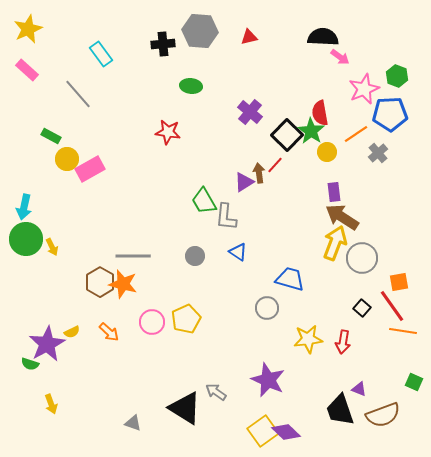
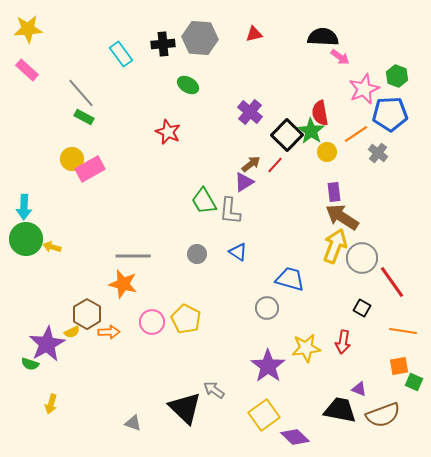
yellow star at (28, 29): rotated 20 degrees clockwise
gray hexagon at (200, 31): moved 7 px down
red triangle at (249, 37): moved 5 px right, 3 px up
cyan rectangle at (101, 54): moved 20 px right
green ellipse at (191, 86): moved 3 px left, 1 px up; rotated 25 degrees clockwise
gray line at (78, 94): moved 3 px right, 1 px up
red star at (168, 132): rotated 15 degrees clockwise
green rectangle at (51, 136): moved 33 px right, 19 px up
gray cross at (378, 153): rotated 12 degrees counterclockwise
yellow circle at (67, 159): moved 5 px right
brown arrow at (259, 173): moved 8 px left, 9 px up; rotated 60 degrees clockwise
cyan arrow at (24, 207): rotated 10 degrees counterclockwise
gray L-shape at (226, 217): moved 4 px right, 6 px up
yellow arrow at (335, 243): moved 3 px down
yellow arrow at (52, 247): rotated 132 degrees clockwise
gray circle at (195, 256): moved 2 px right, 2 px up
brown hexagon at (100, 282): moved 13 px left, 32 px down
orange square at (399, 282): moved 84 px down
red line at (392, 306): moved 24 px up
black square at (362, 308): rotated 12 degrees counterclockwise
yellow pentagon at (186, 319): rotated 20 degrees counterclockwise
orange arrow at (109, 332): rotated 45 degrees counterclockwise
yellow star at (308, 339): moved 2 px left, 9 px down
purple star at (268, 380): moved 14 px up; rotated 12 degrees clockwise
gray arrow at (216, 392): moved 2 px left, 2 px up
yellow arrow at (51, 404): rotated 36 degrees clockwise
black triangle at (185, 408): rotated 12 degrees clockwise
black trapezoid at (340, 410): rotated 120 degrees clockwise
yellow square at (263, 431): moved 1 px right, 16 px up
purple diamond at (286, 432): moved 9 px right, 5 px down
